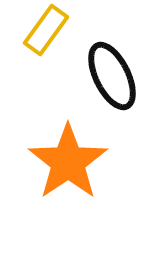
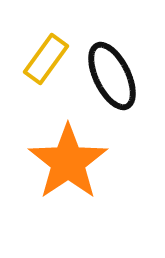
yellow rectangle: moved 29 px down
